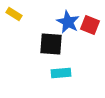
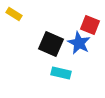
blue star: moved 11 px right, 21 px down
black square: rotated 20 degrees clockwise
cyan rectangle: rotated 18 degrees clockwise
